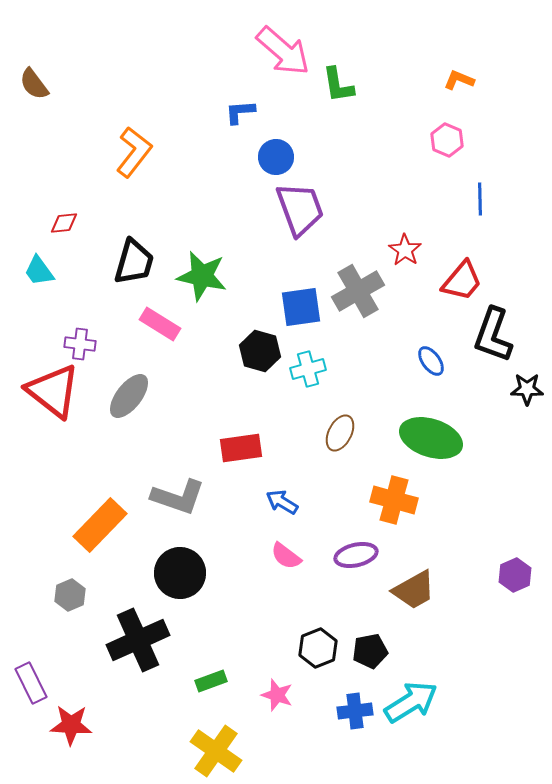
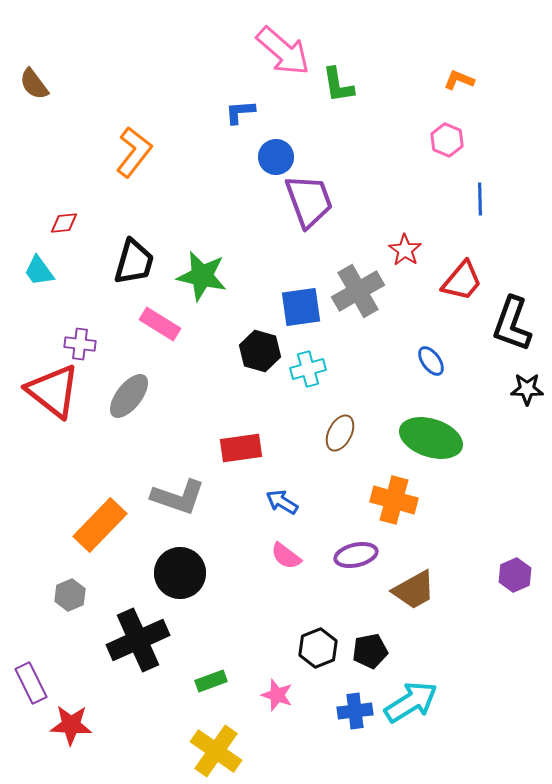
purple trapezoid at (300, 209): moved 9 px right, 8 px up
black L-shape at (493, 335): moved 19 px right, 11 px up
